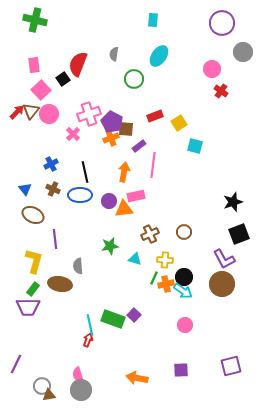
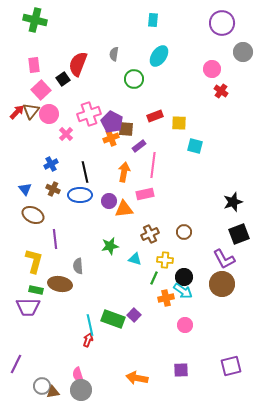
yellow square at (179, 123): rotated 35 degrees clockwise
pink cross at (73, 134): moved 7 px left
pink rectangle at (136, 196): moved 9 px right, 2 px up
orange cross at (166, 284): moved 14 px down
green rectangle at (33, 289): moved 3 px right, 1 px down; rotated 64 degrees clockwise
brown triangle at (49, 395): moved 4 px right, 3 px up
